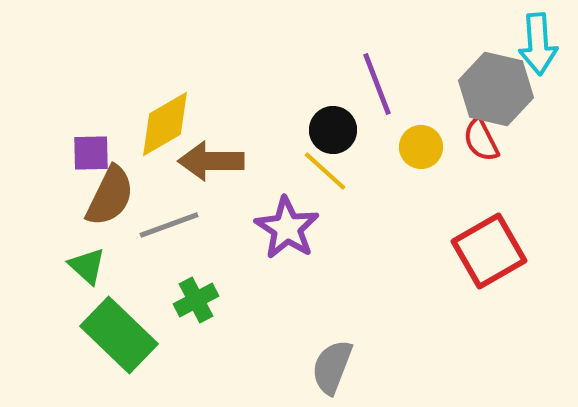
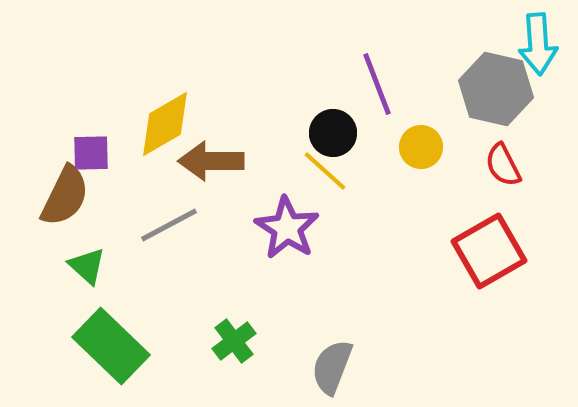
black circle: moved 3 px down
red semicircle: moved 22 px right, 25 px down
brown semicircle: moved 45 px left
gray line: rotated 8 degrees counterclockwise
green cross: moved 38 px right, 41 px down; rotated 9 degrees counterclockwise
green rectangle: moved 8 px left, 11 px down
